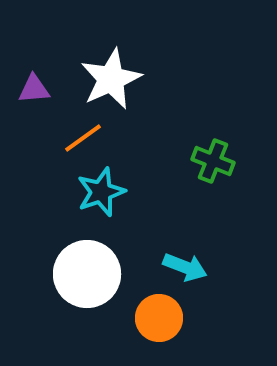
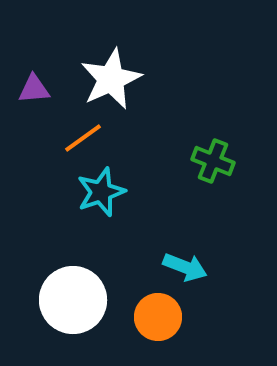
white circle: moved 14 px left, 26 px down
orange circle: moved 1 px left, 1 px up
